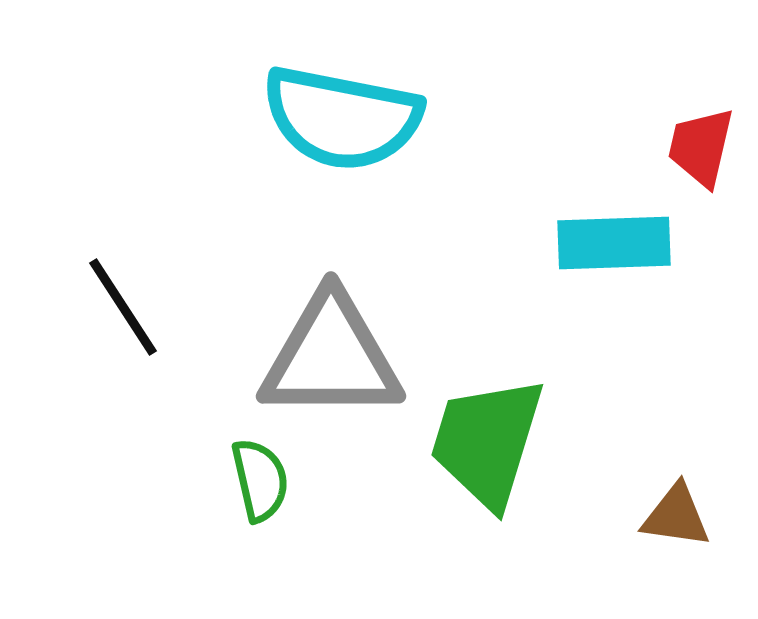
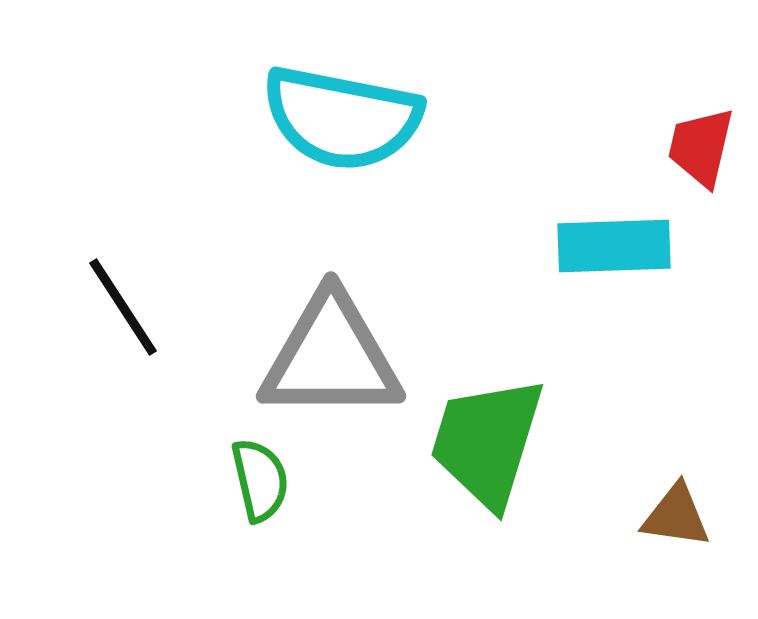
cyan rectangle: moved 3 px down
